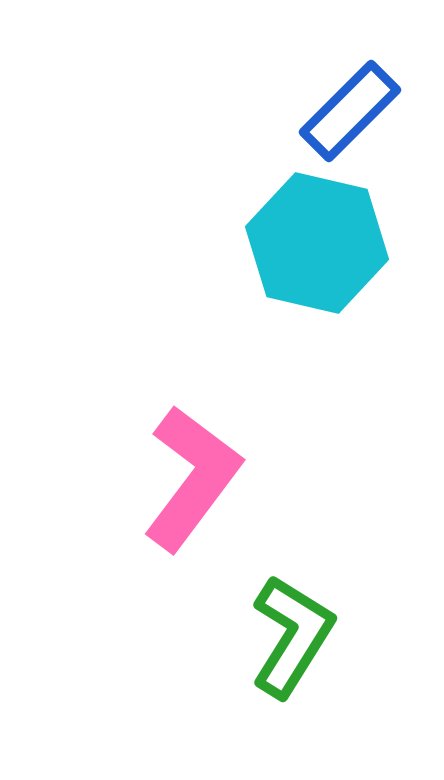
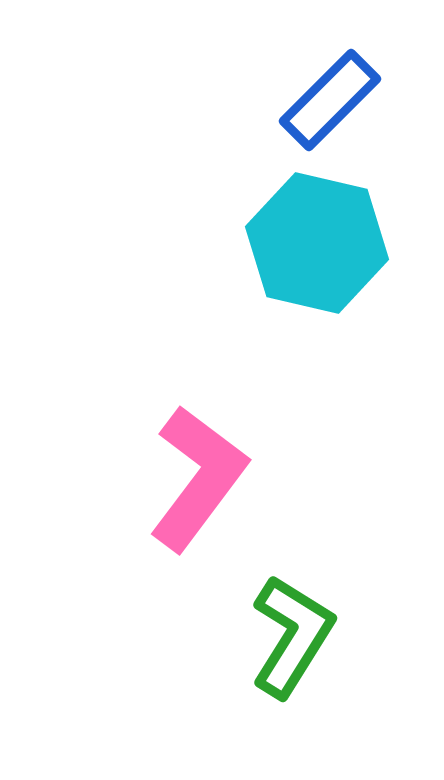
blue rectangle: moved 20 px left, 11 px up
pink L-shape: moved 6 px right
